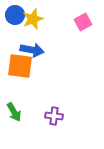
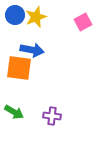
yellow star: moved 3 px right, 2 px up
orange square: moved 1 px left, 2 px down
green arrow: rotated 30 degrees counterclockwise
purple cross: moved 2 px left
